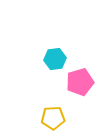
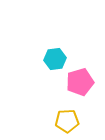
yellow pentagon: moved 14 px right, 3 px down
